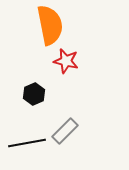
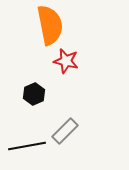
black line: moved 3 px down
